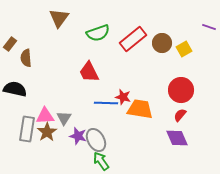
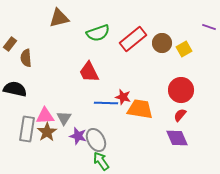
brown triangle: rotated 40 degrees clockwise
